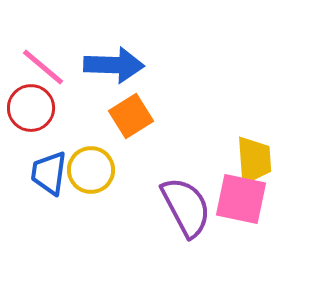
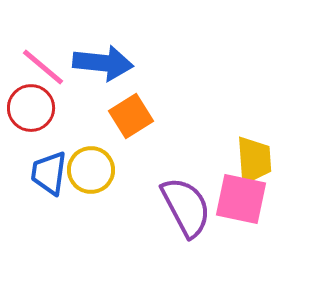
blue arrow: moved 11 px left, 2 px up; rotated 4 degrees clockwise
